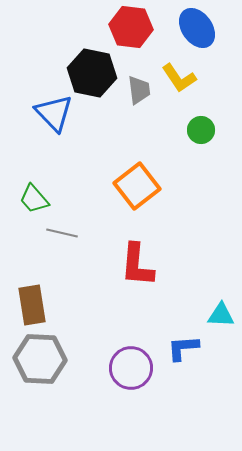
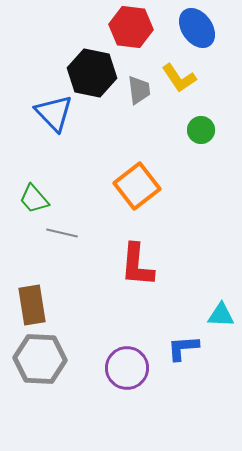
purple circle: moved 4 px left
